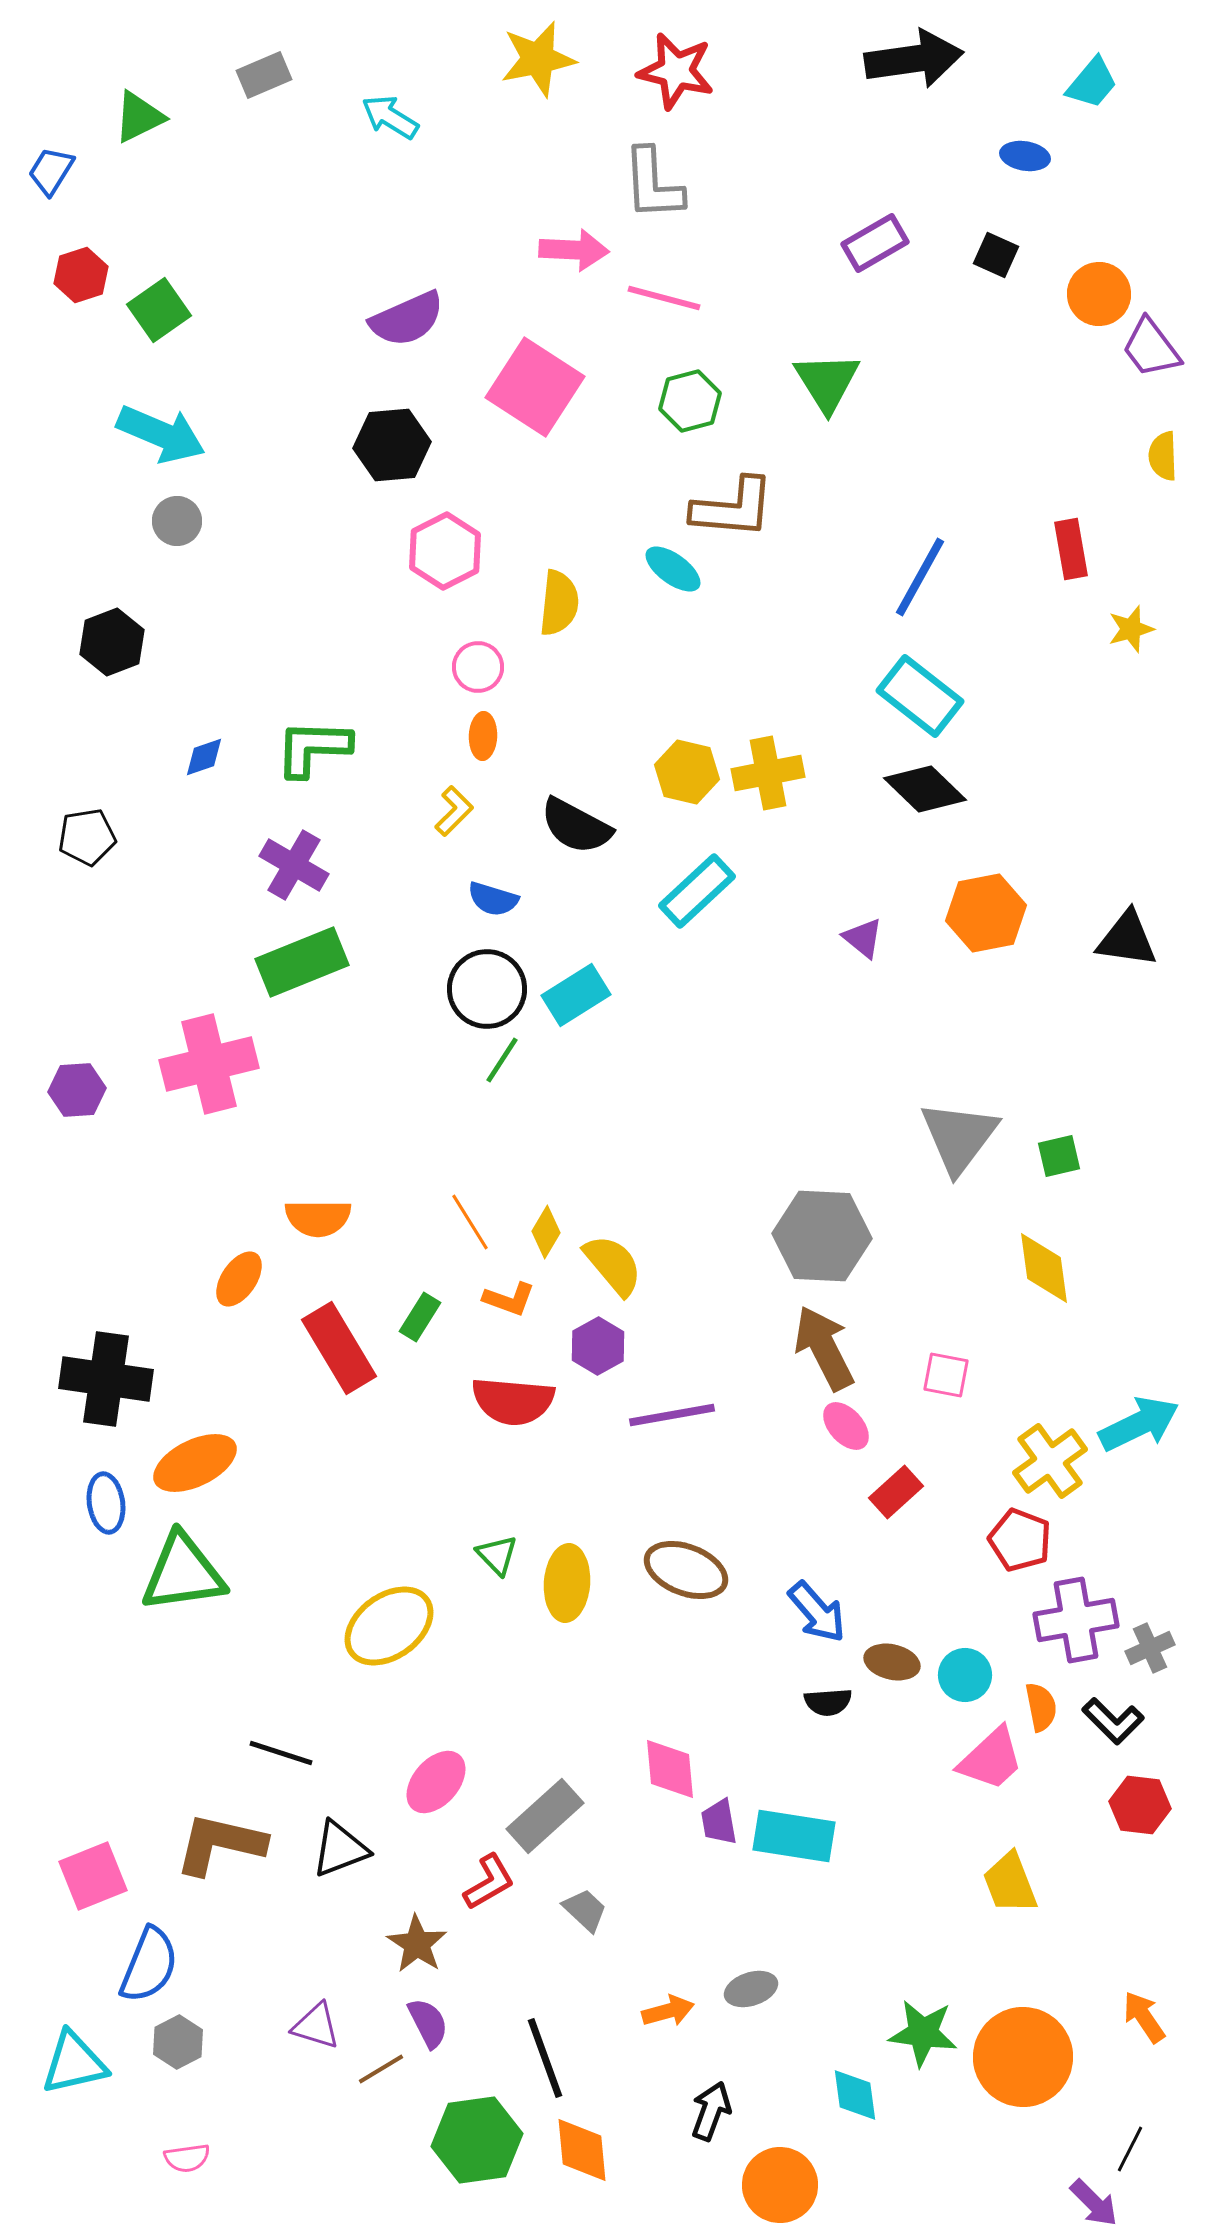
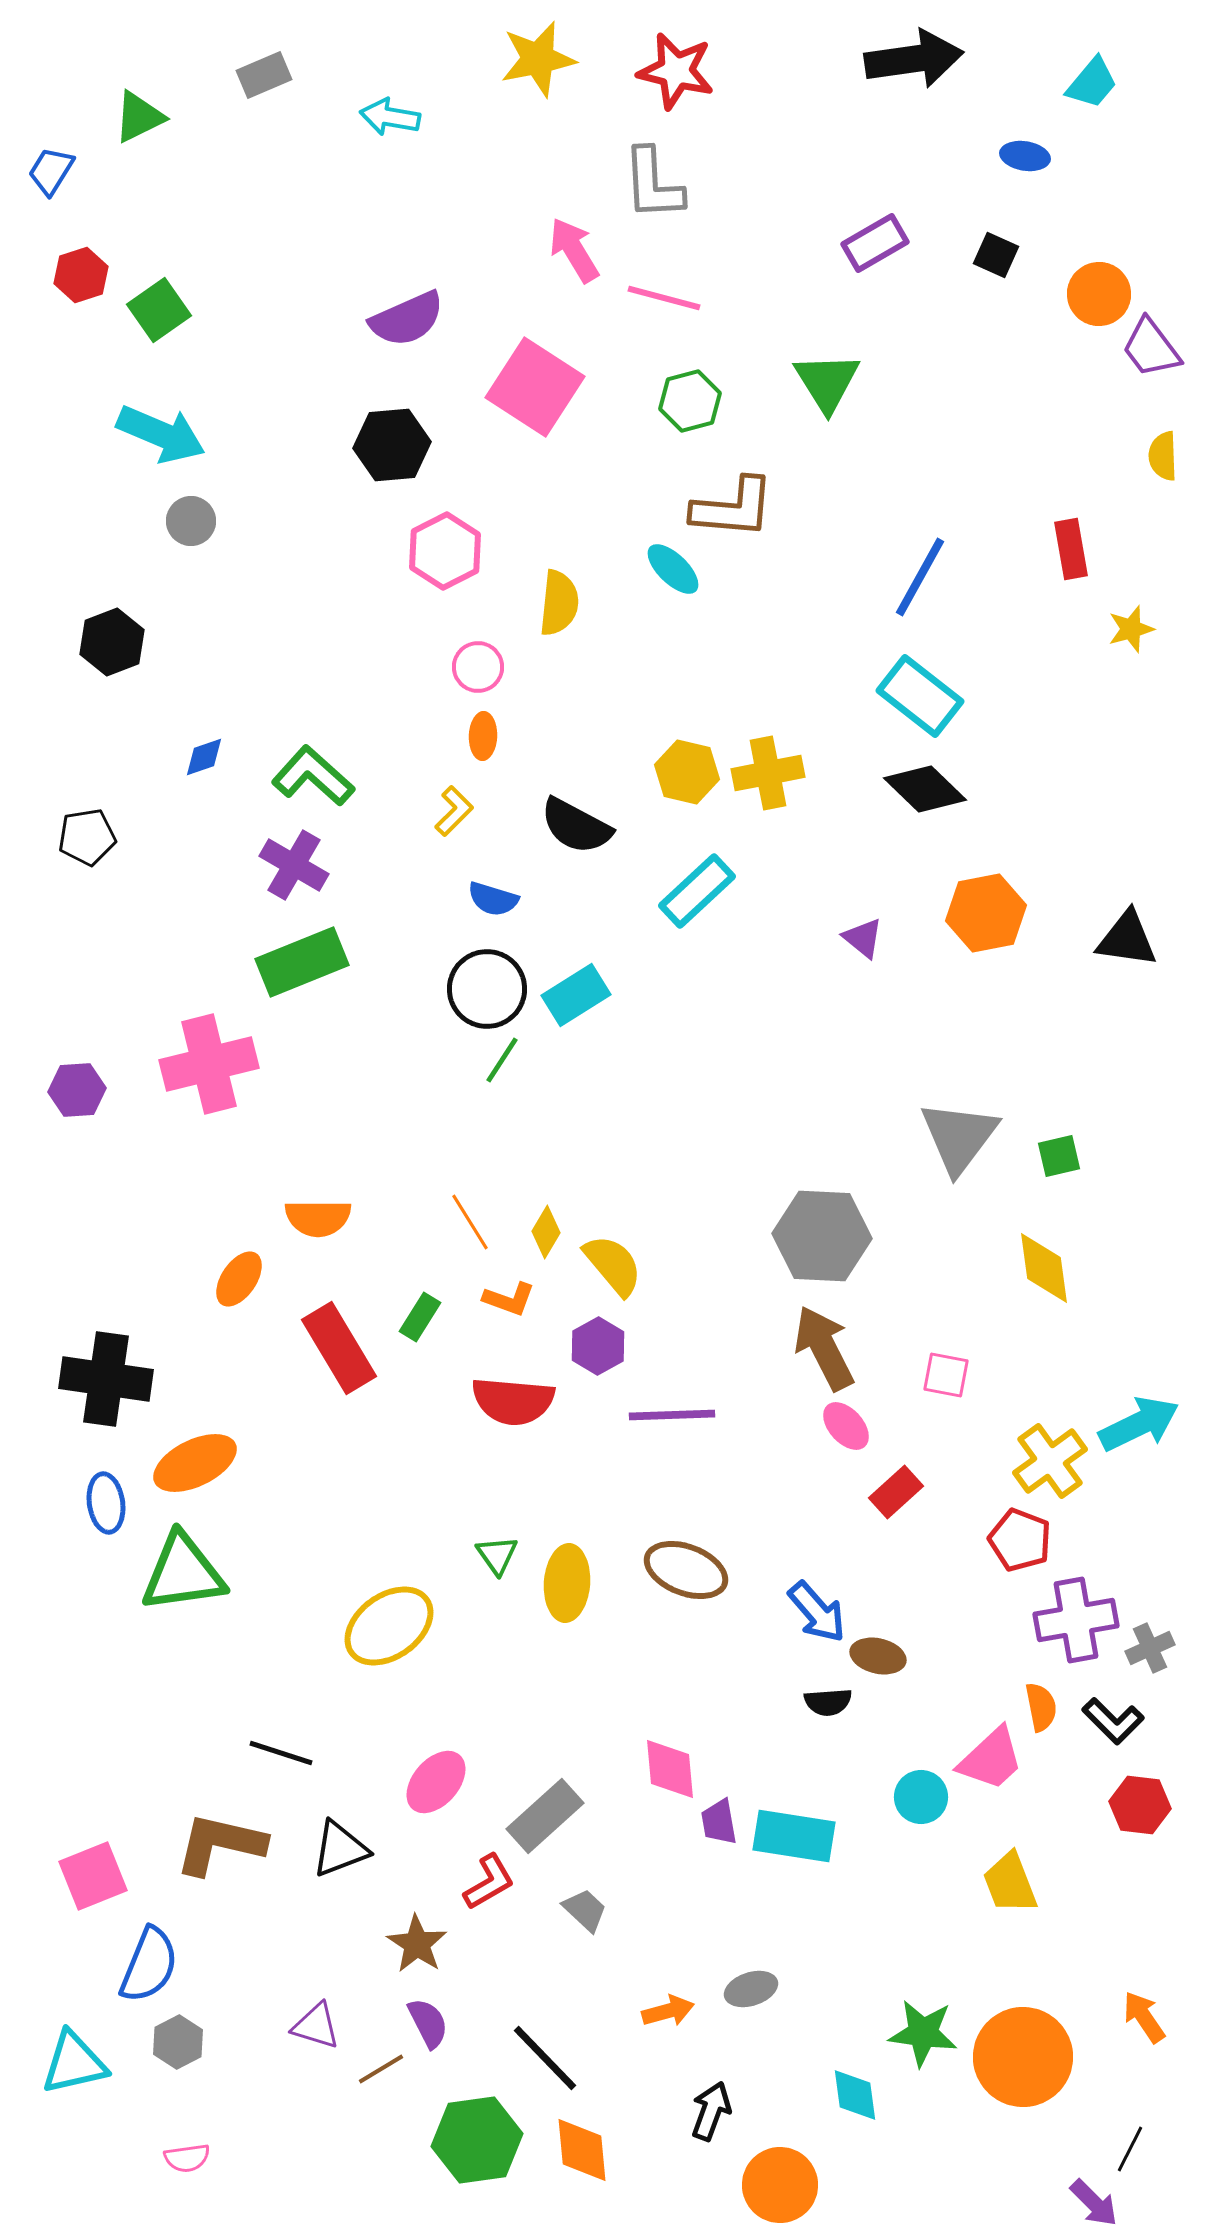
cyan arrow at (390, 117): rotated 22 degrees counterclockwise
pink arrow at (574, 250): rotated 124 degrees counterclockwise
gray circle at (177, 521): moved 14 px right
cyan ellipse at (673, 569): rotated 8 degrees clockwise
green L-shape at (313, 748): moved 28 px down; rotated 40 degrees clockwise
purple line at (672, 1415): rotated 8 degrees clockwise
green triangle at (497, 1555): rotated 9 degrees clockwise
brown ellipse at (892, 1662): moved 14 px left, 6 px up
cyan circle at (965, 1675): moved 44 px left, 122 px down
black line at (545, 2058): rotated 24 degrees counterclockwise
